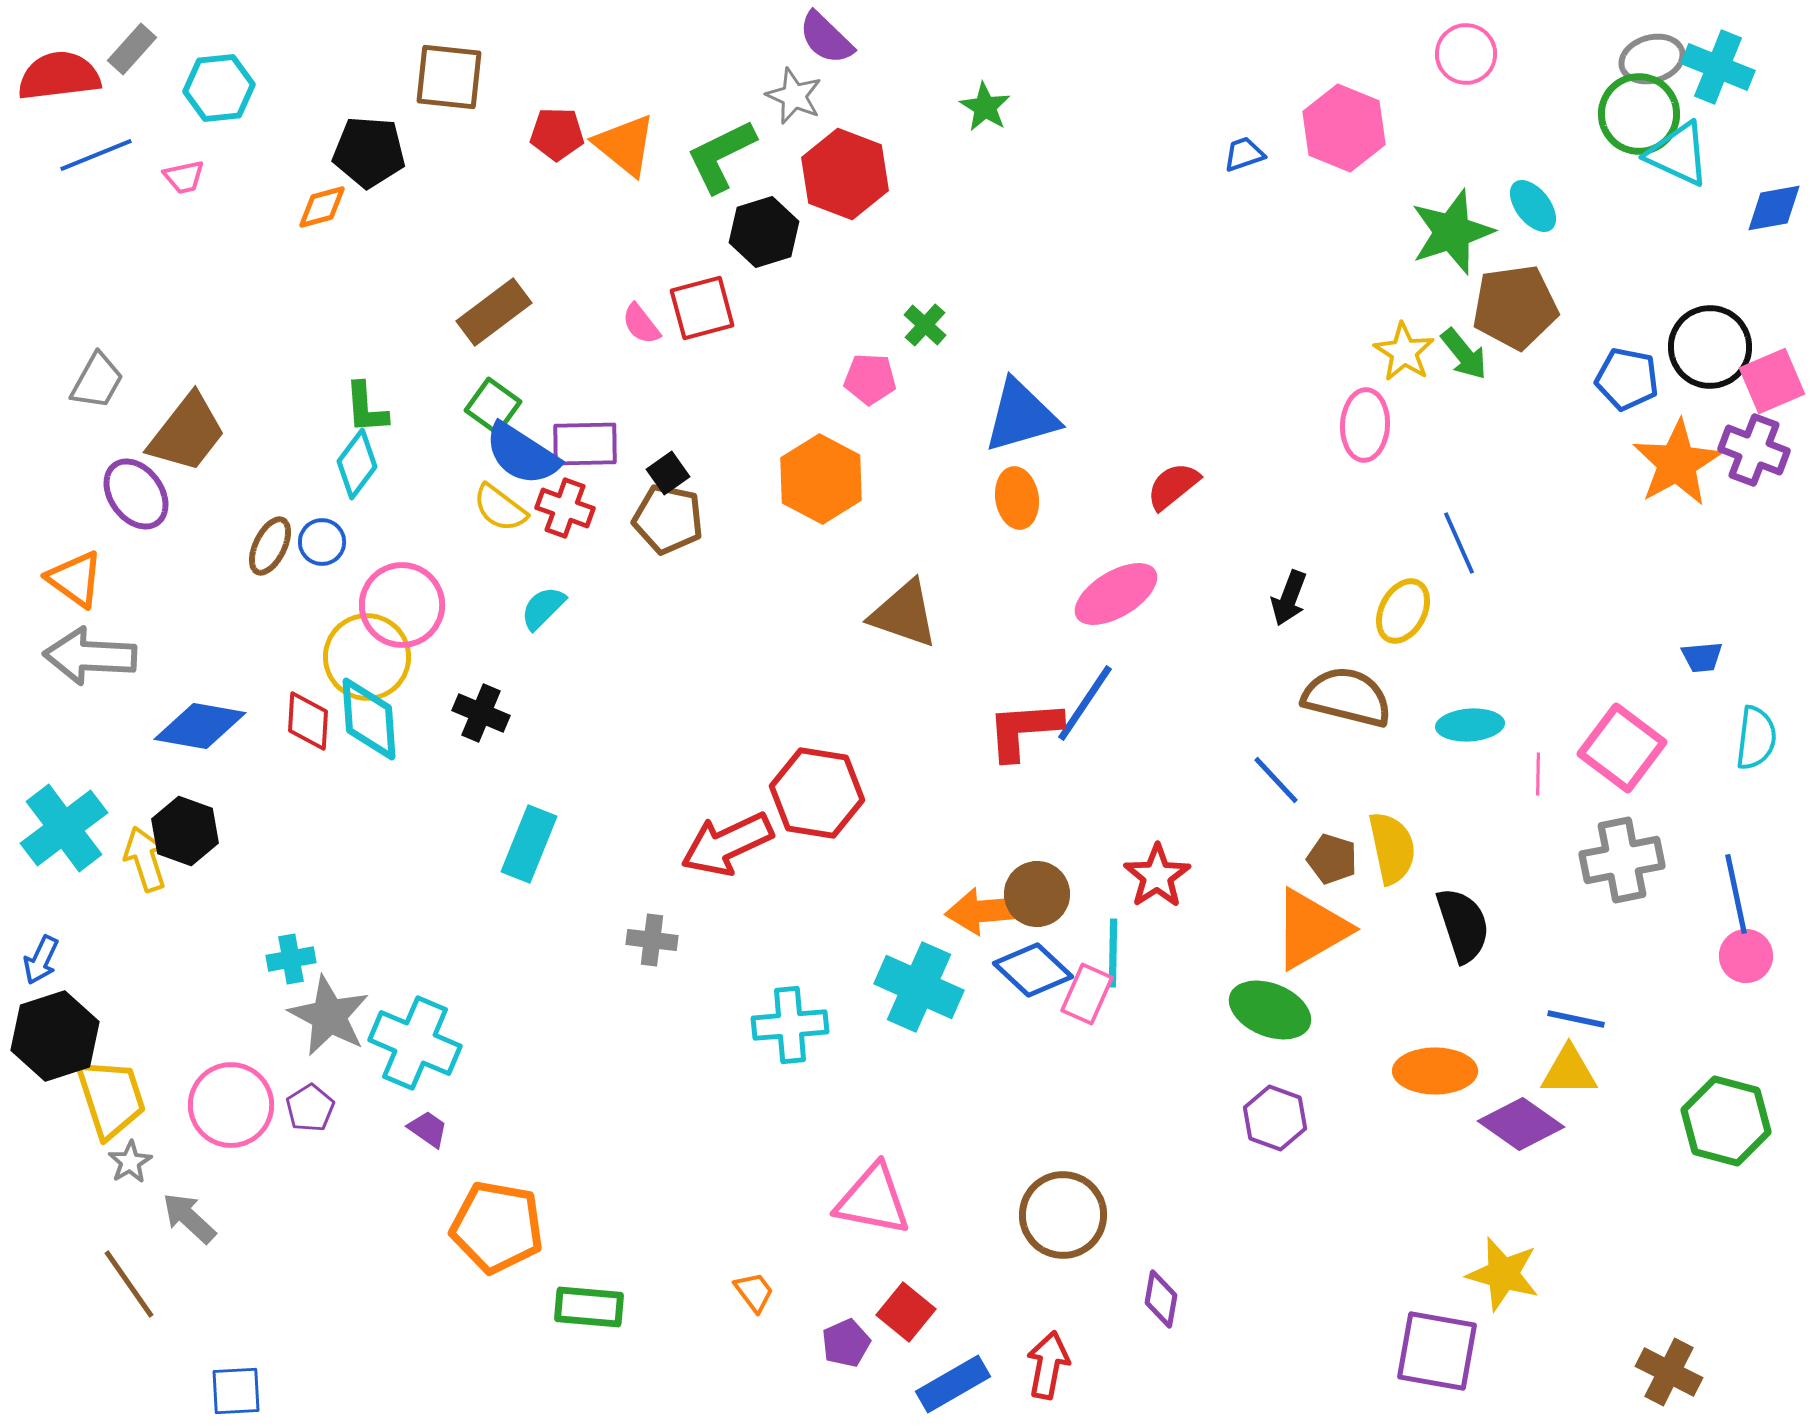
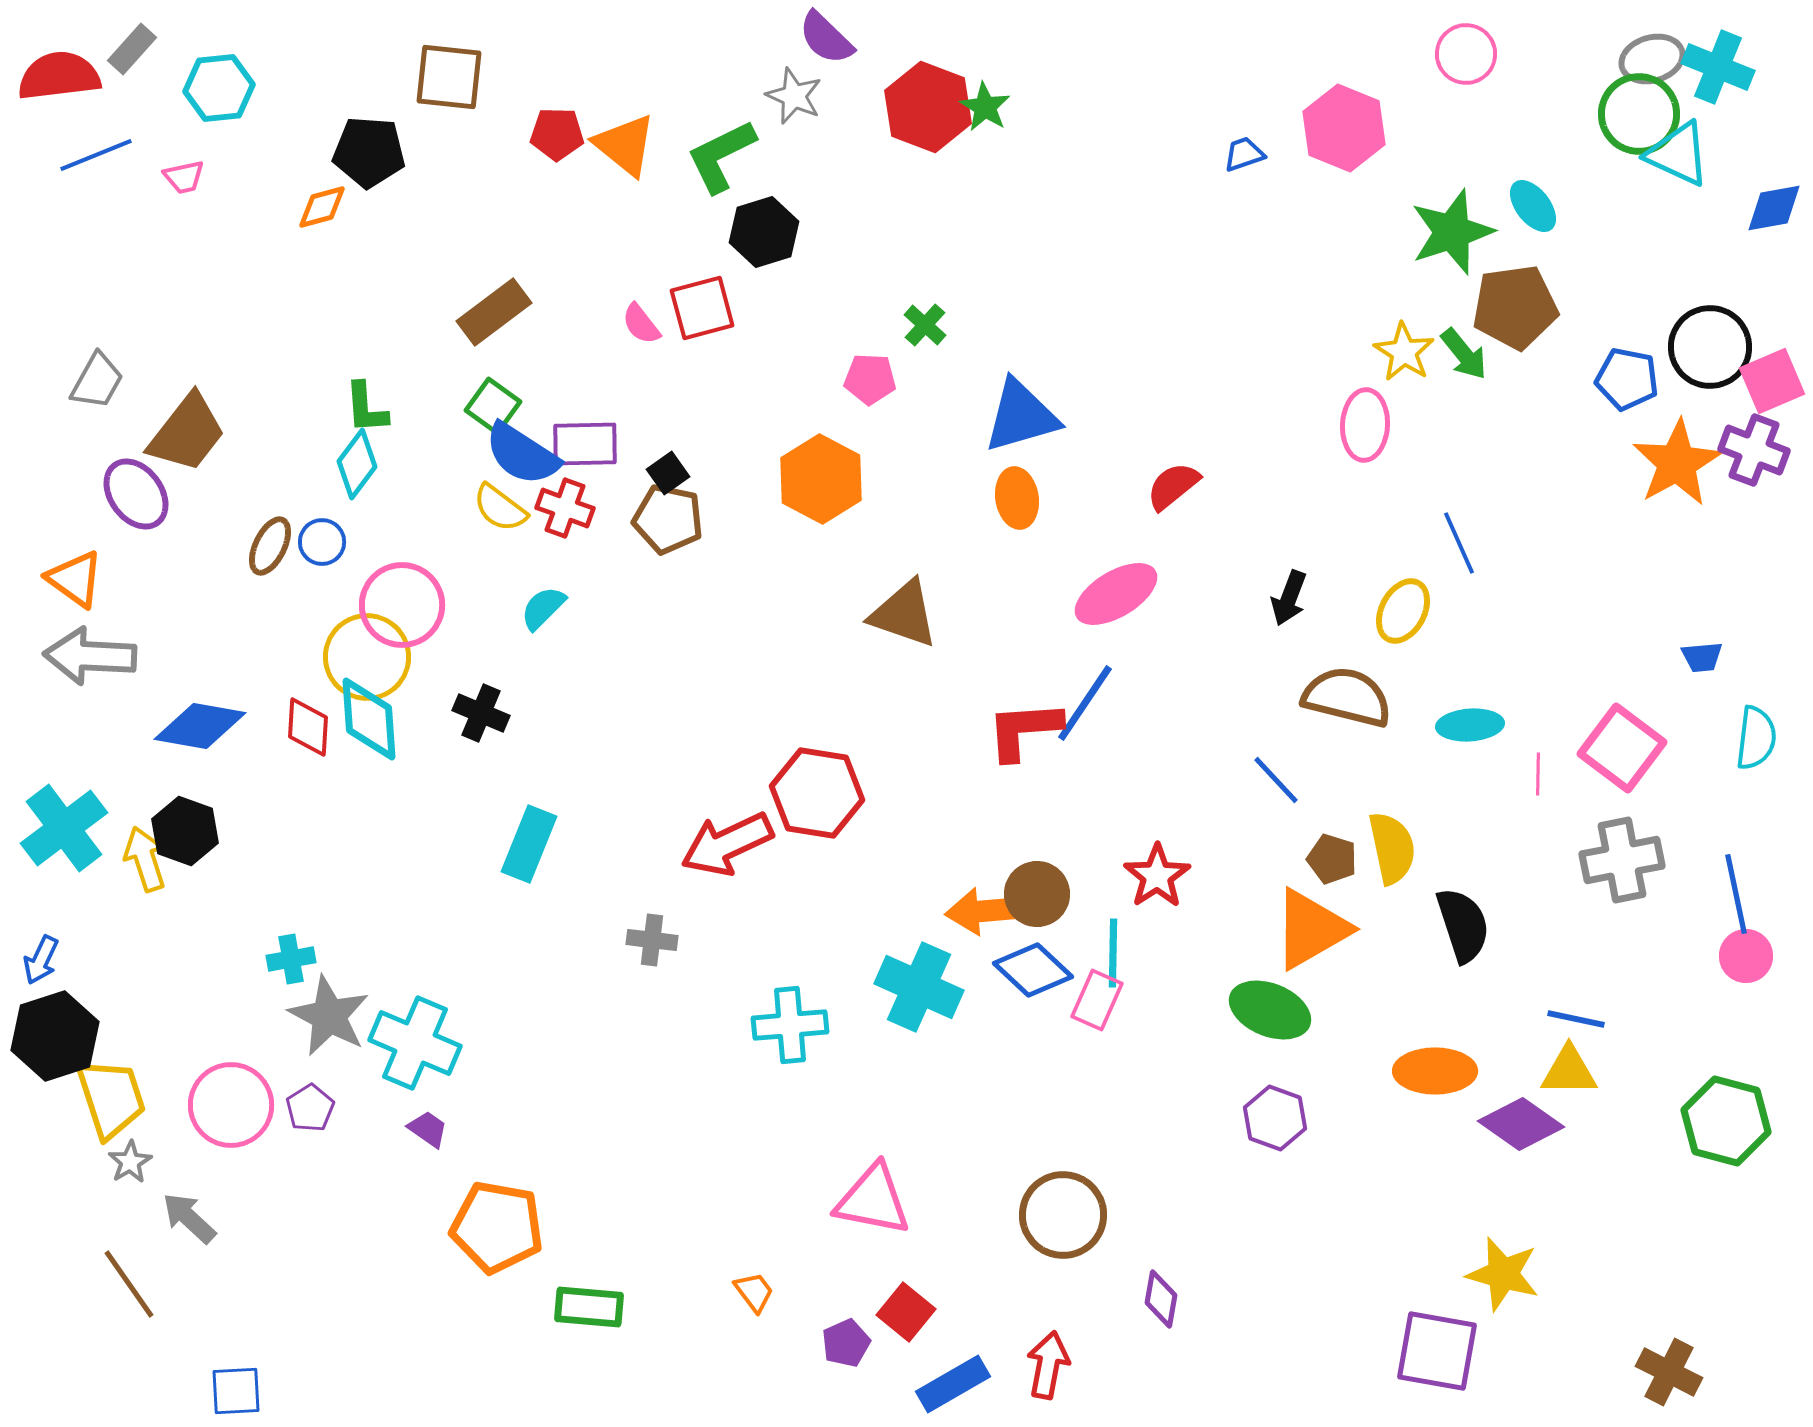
red hexagon at (845, 174): moved 83 px right, 67 px up
red diamond at (308, 721): moved 6 px down
pink rectangle at (1087, 994): moved 10 px right, 6 px down
